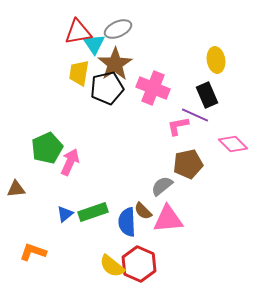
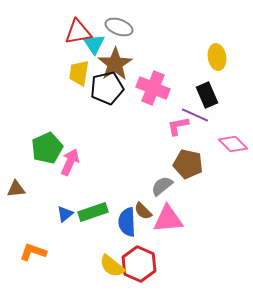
gray ellipse: moved 1 px right, 2 px up; rotated 44 degrees clockwise
yellow ellipse: moved 1 px right, 3 px up
brown pentagon: rotated 24 degrees clockwise
